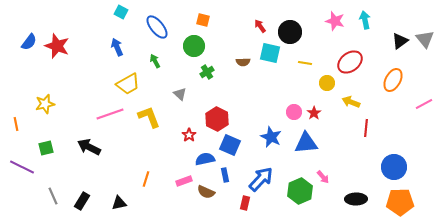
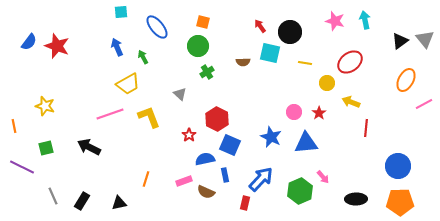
cyan square at (121, 12): rotated 32 degrees counterclockwise
orange square at (203, 20): moved 2 px down
green circle at (194, 46): moved 4 px right
green arrow at (155, 61): moved 12 px left, 4 px up
orange ellipse at (393, 80): moved 13 px right
yellow star at (45, 104): moved 2 px down; rotated 30 degrees clockwise
red star at (314, 113): moved 5 px right
orange line at (16, 124): moved 2 px left, 2 px down
blue circle at (394, 167): moved 4 px right, 1 px up
